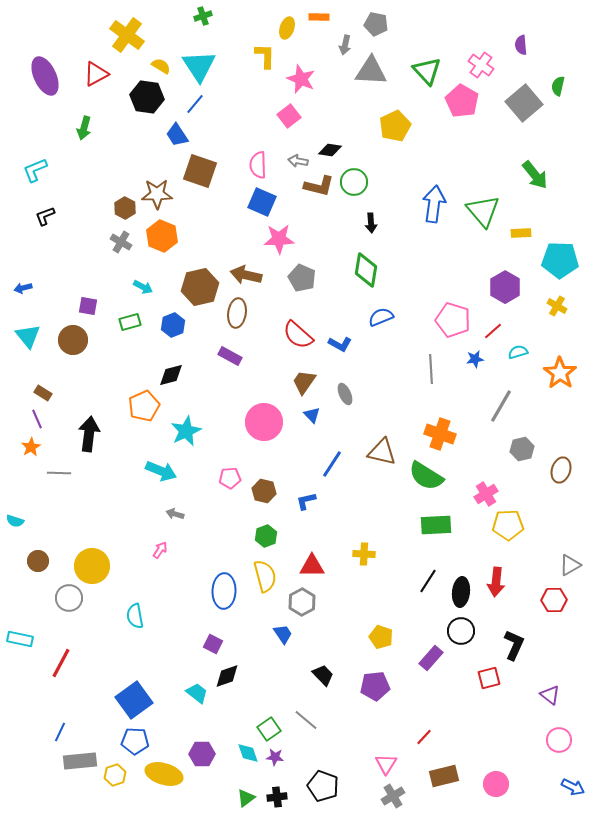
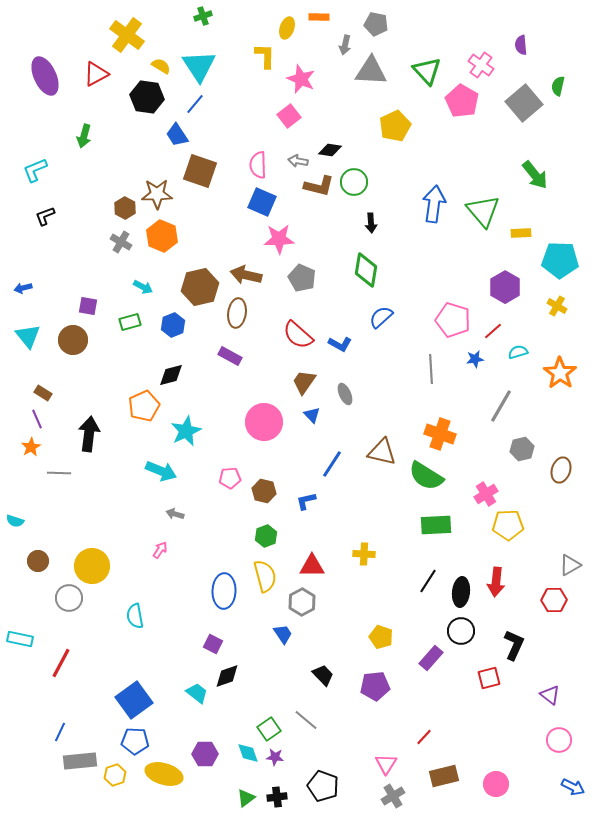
green arrow at (84, 128): moved 8 px down
blue semicircle at (381, 317): rotated 20 degrees counterclockwise
purple hexagon at (202, 754): moved 3 px right
